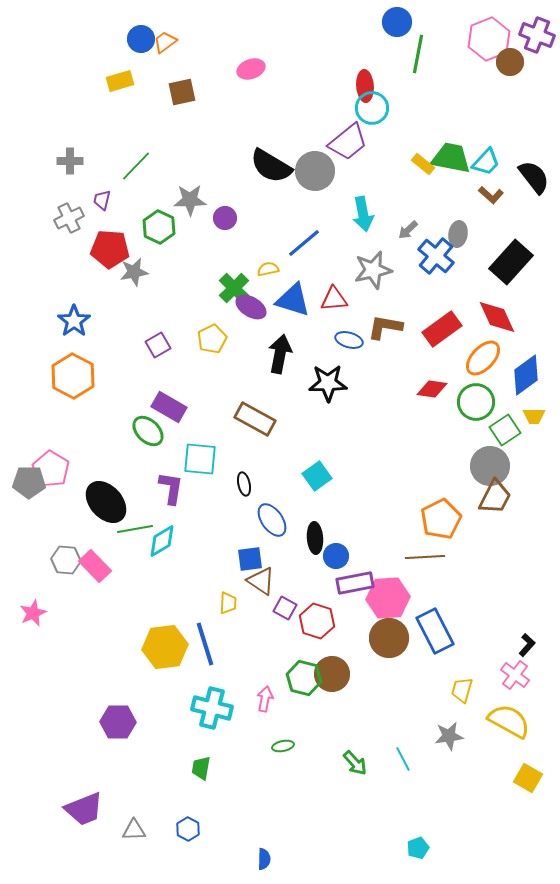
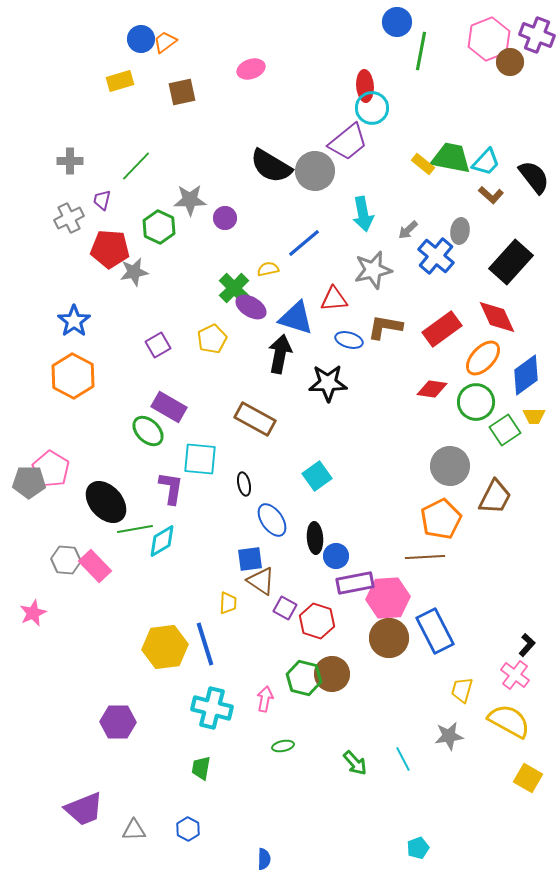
green line at (418, 54): moved 3 px right, 3 px up
gray ellipse at (458, 234): moved 2 px right, 3 px up
blue triangle at (293, 300): moved 3 px right, 18 px down
gray circle at (490, 466): moved 40 px left
